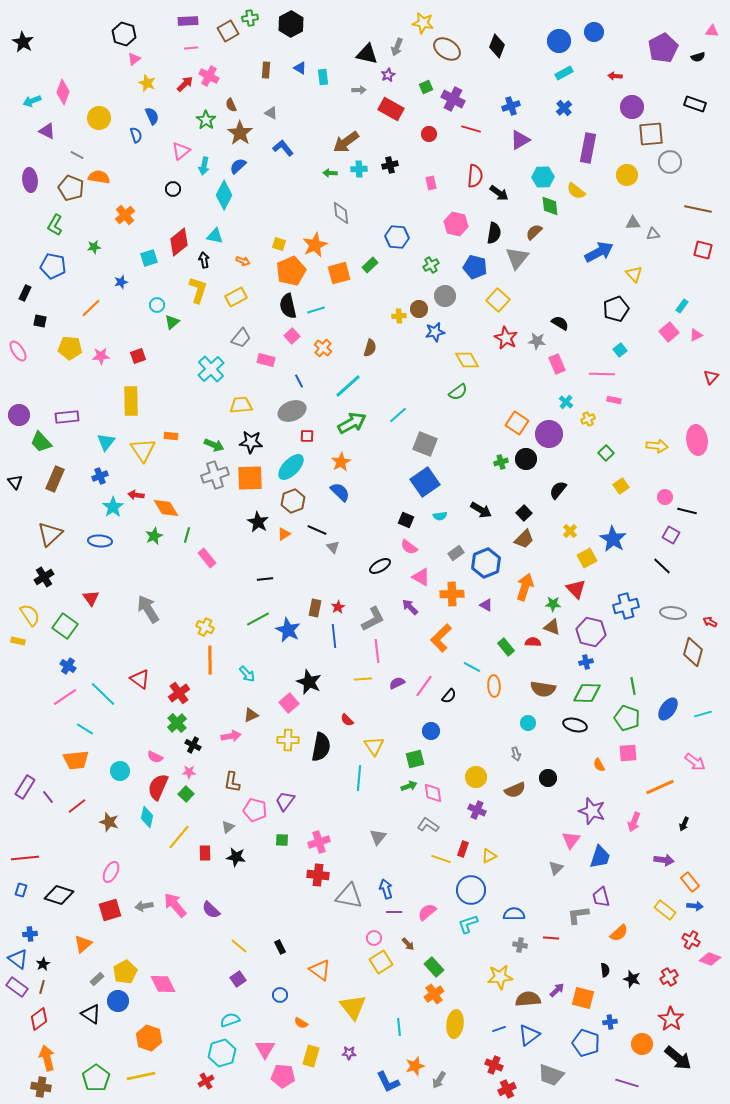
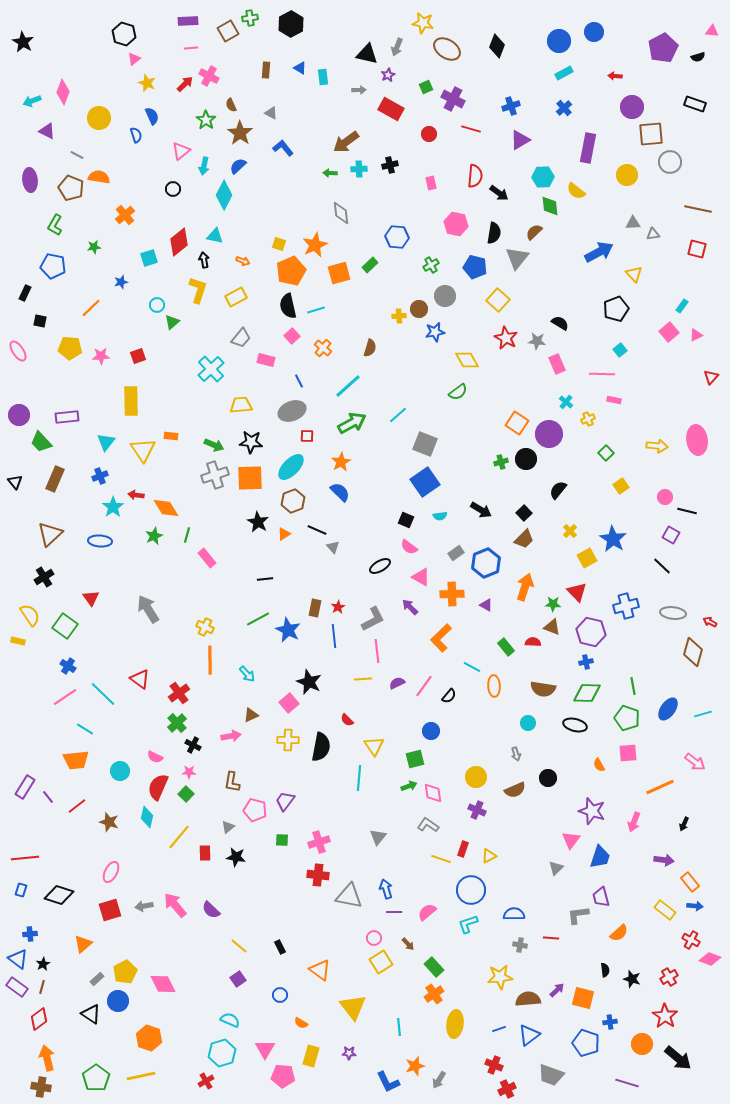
red square at (703, 250): moved 6 px left, 1 px up
red triangle at (576, 589): moved 1 px right, 3 px down
red star at (671, 1019): moved 6 px left, 3 px up
cyan semicircle at (230, 1020): rotated 42 degrees clockwise
